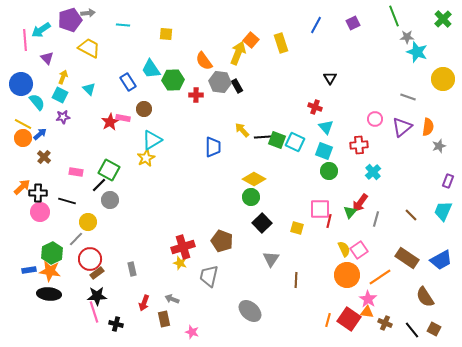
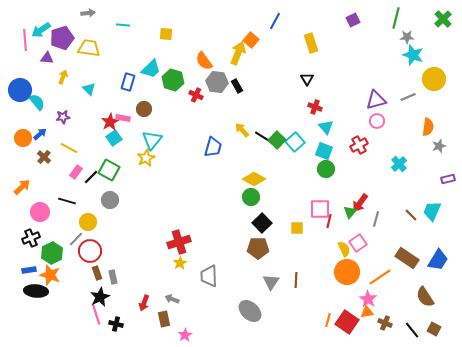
green line at (394, 16): moved 2 px right, 2 px down; rotated 35 degrees clockwise
purple pentagon at (70, 20): moved 8 px left, 18 px down
purple square at (353, 23): moved 3 px up
blue line at (316, 25): moved 41 px left, 4 px up
yellow rectangle at (281, 43): moved 30 px right
yellow trapezoid at (89, 48): rotated 20 degrees counterclockwise
cyan star at (417, 52): moved 4 px left, 3 px down
purple triangle at (47, 58): rotated 40 degrees counterclockwise
cyan trapezoid at (151, 69): rotated 100 degrees counterclockwise
black triangle at (330, 78): moved 23 px left, 1 px down
yellow circle at (443, 79): moved 9 px left
green hexagon at (173, 80): rotated 20 degrees clockwise
blue rectangle at (128, 82): rotated 48 degrees clockwise
gray hexagon at (220, 82): moved 3 px left
blue circle at (21, 84): moved 1 px left, 6 px down
cyan square at (60, 95): moved 54 px right, 43 px down; rotated 28 degrees clockwise
red cross at (196, 95): rotated 24 degrees clockwise
gray line at (408, 97): rotated 42 degrees counterclockwise
pink circle at (375, 119): moved 2 px right, 2 px down
yellow line at (23, 124): moved 46 px right, 24 px down
purple triangle at (402, 127): moved 26 px left, 27 px up; rotated 25 degrees clockwise
black line at (263, 137): rotated 36 degrees clockwise
cyan triangle at (152, 140): rotated 20 degrees counterclockwise
green square at (277, 140): rotated 24 degrees clockwise
cyan square at (295, 142): rotated 24 degrees clockwise
red cross at (359, 145): rotated 24 degrees counterclockwise
blue trapezoid at (213, 147): rotated 15 degrees clockwise
green circle at (329, 171): moved 3 px left, 2 px up
pink rectangle at (76, 172): rotated 64 degrees counterclockwise
cyan cross at (373, 172): moved 26 px right, 8 px up
purple rectangle at (448, 181): moved 2 px up; rotated 56 degrees clockwise
black line at (99, 185): moved 8 px left, 8 px up
black cross at (38, 193): moved 7 px left, 45 px down; rotated 24 degrees counterclockwise
cyan trapezoid at (443, 211): moved 11 px left
yellow square at (297, 228): rotated 16 degrees counterclockwise
brown pentagon at (222, 241): moved 36 px right, 7 px down; rotated 20 degrees counterclockwise
red cross at (183, 247): moved 4 px left, 5 px up
pink square at (359, 250): moved 1 px left, 7 px up
red circle at (90, 259): moved 8 px up
gray triangle at (271, 259): moved 23 px down
blue trapezoid at (441, 260): moved 3 px left; rotated 30 degrees counterclockwise
yellow star at (180, 263): rotated 24 degrees clockwise
gray rectangle at (132, 269): moved 19 px left, 8 px down
orange star at (50, 271): moved 4 px down; rotated 10 degrees clockwise
brown rectangle at (97, 273): rotated 72 degrees counterclockwise
orange circle at (347, 275): moved 3 px up
gray trapezoid at (209, 276): rotated 15 degrees counterclockwise
black ellipse at (49, 294): moved 13 px left, 3 px up
black star at (97, 296): moved 3 px right, 1 px down; rotated 24 degrees counterclockwise
pink line at (94, 312): moved 2 px right, 2 px down
orange triangle at (367, 312): rotated 16 degrees counterclockwise
red square at (349, 319): moved 2 px left, 3 px down
pink star at (192, 332): moved 7 px left, 3 px down; rotated 24 degrees clockwise
